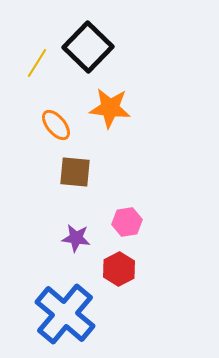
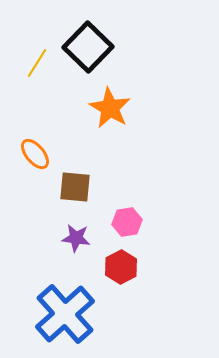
orange star: rotated 24 degrees clockwise
orange ellipse: moved 21 px left, 29 px down
brown square: moved 15 px down
red hexagon: moved 2 px right, 2 px up
blue cross: rotated 8 degrees clockwise
